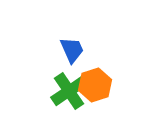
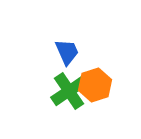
blue trapezoid: moved 5 px left, 2 px down
